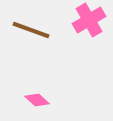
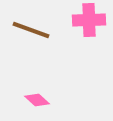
pink cross: rotated 28 degrees clockwise
